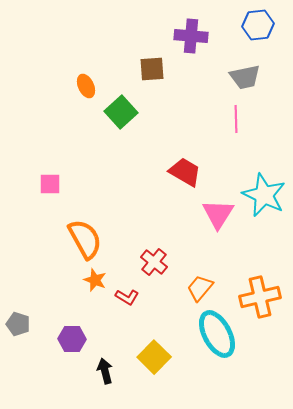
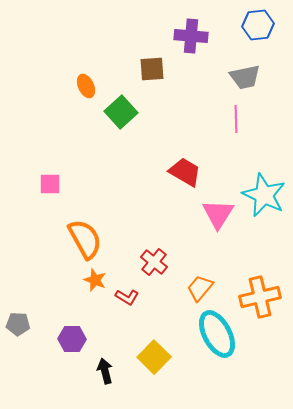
gray pentagon: rotated 15 degrees counterclockwise
